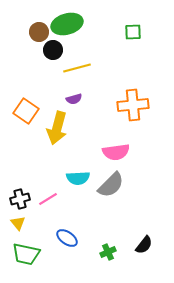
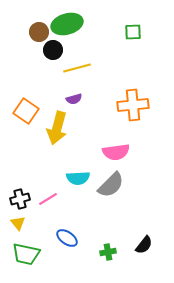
green cross: rotated 14 degrees clockwise
